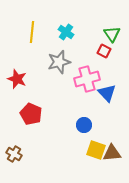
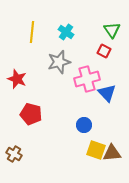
green triangle: moved 4 px up
red pentagon: rotated 10 degrees counterclockwise
